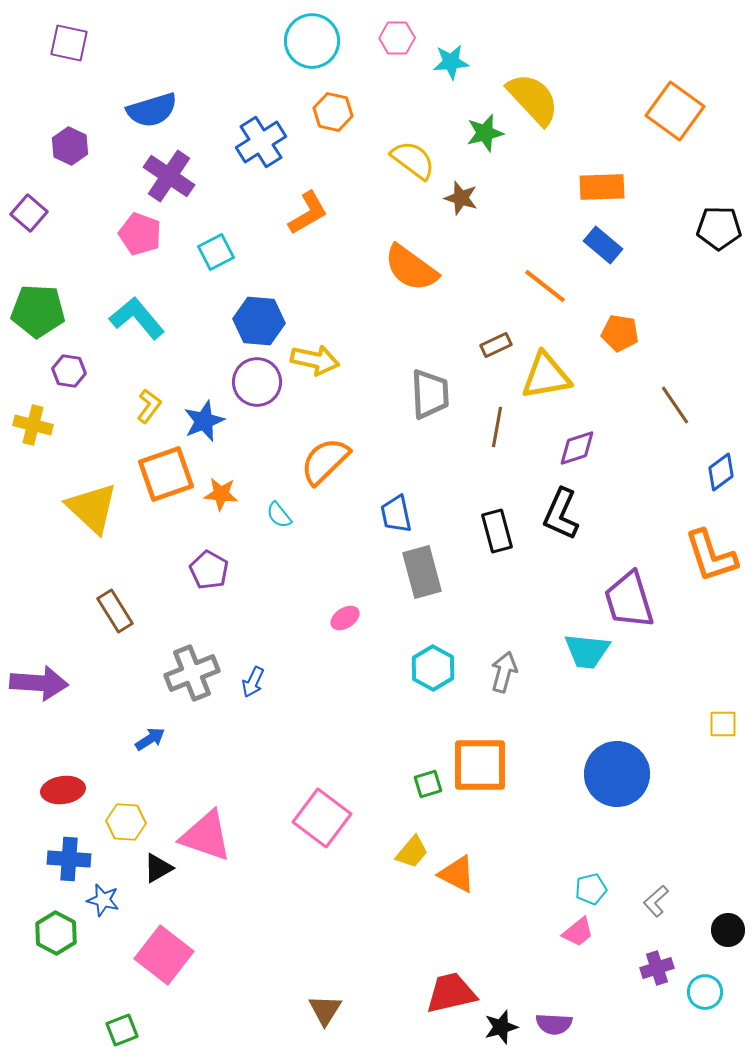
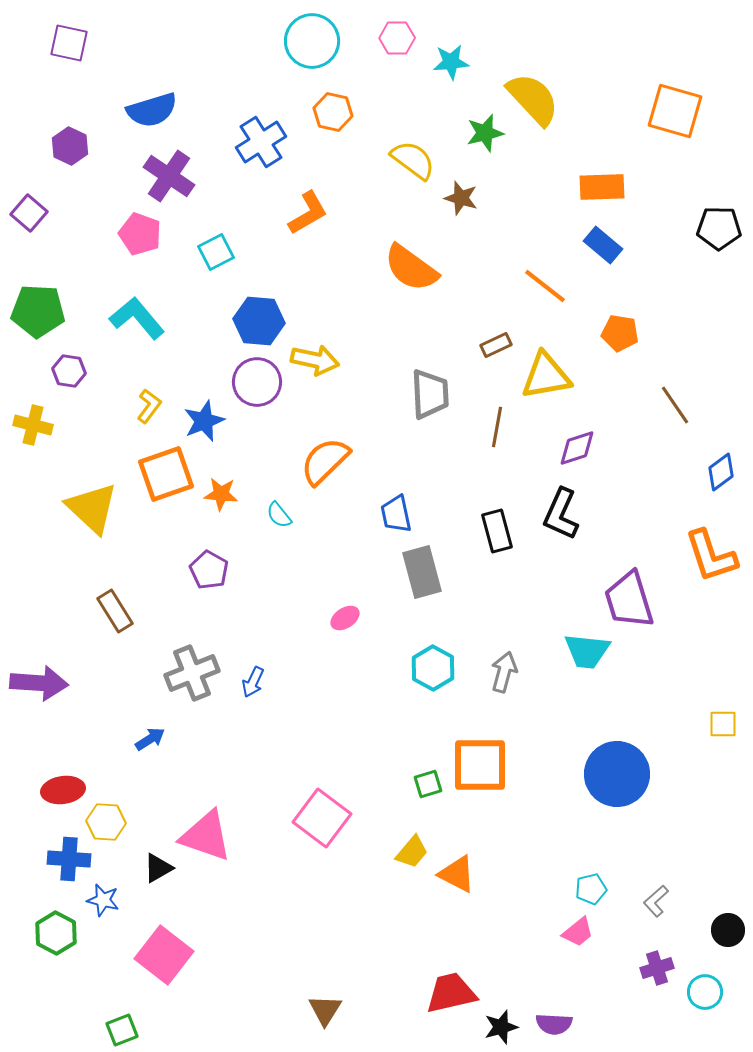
orange square at (675, 111): rotated 20 degrees counterclockwise
yellow hexagon at (126, 822): moved 20 px left
